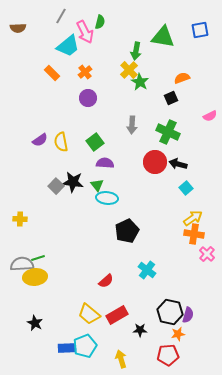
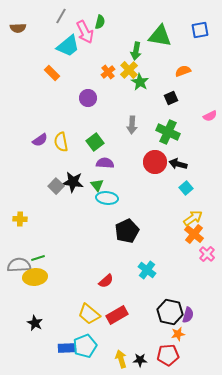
green triangle at (163, 37): moved 3 px left, 1 px up
orange cross at (85, 72): moved 23 px right
orange semicircle at (182, 78): moved 1 px right, 7 px up
orange cross at (194, 234): rotated 30 degrees clockwise
gray semicircle at (22, 264): moved 3 px left, 1 px down
black star at (140, 330): moved 30 px down
